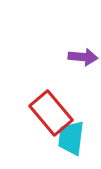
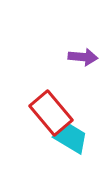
cyan trapezoid: rotated 114 degrees clockwise
